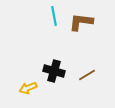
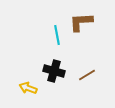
cyan line: moved 3 px right, 19 px down
brown L-shape: rotated 10 degrees counterclockwise
yellow arrow: rotated 42 degrees clockwise
